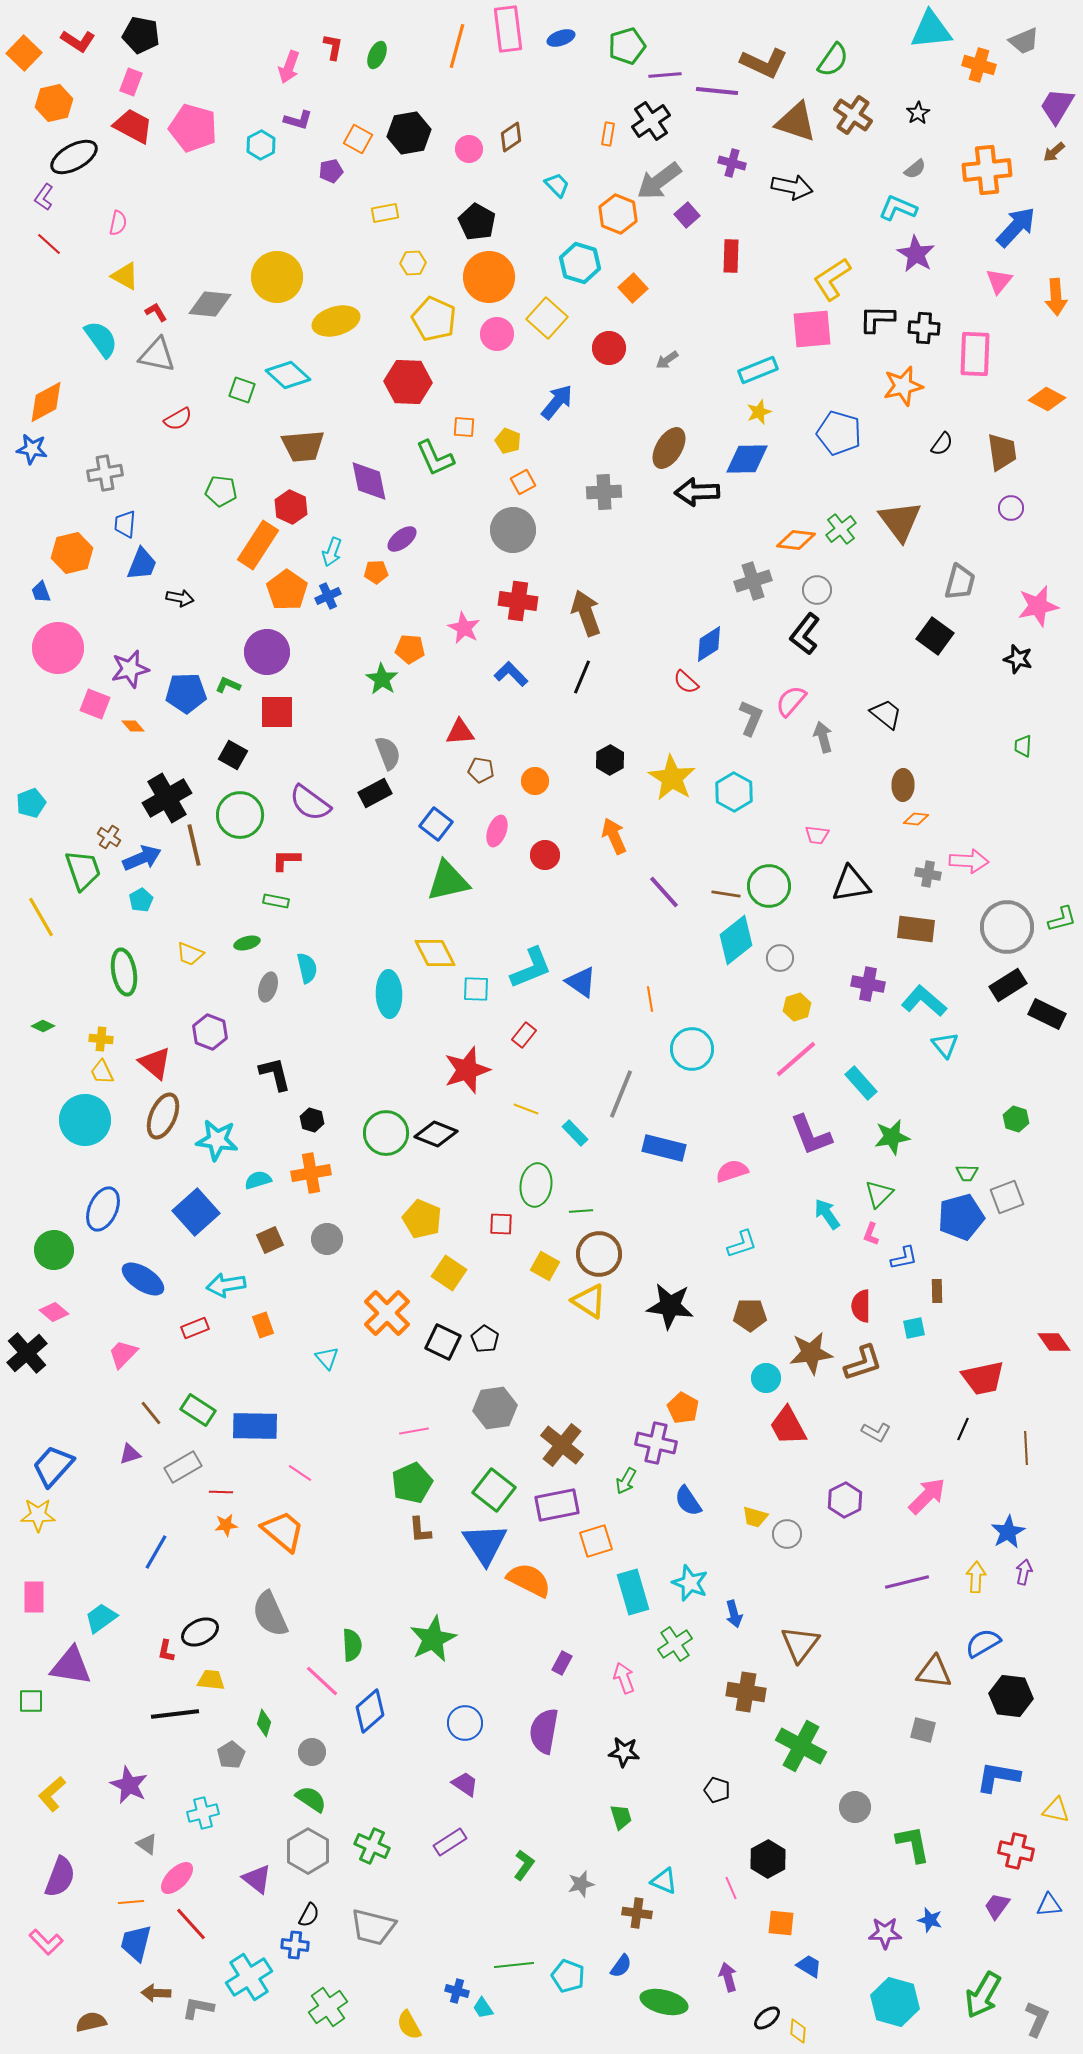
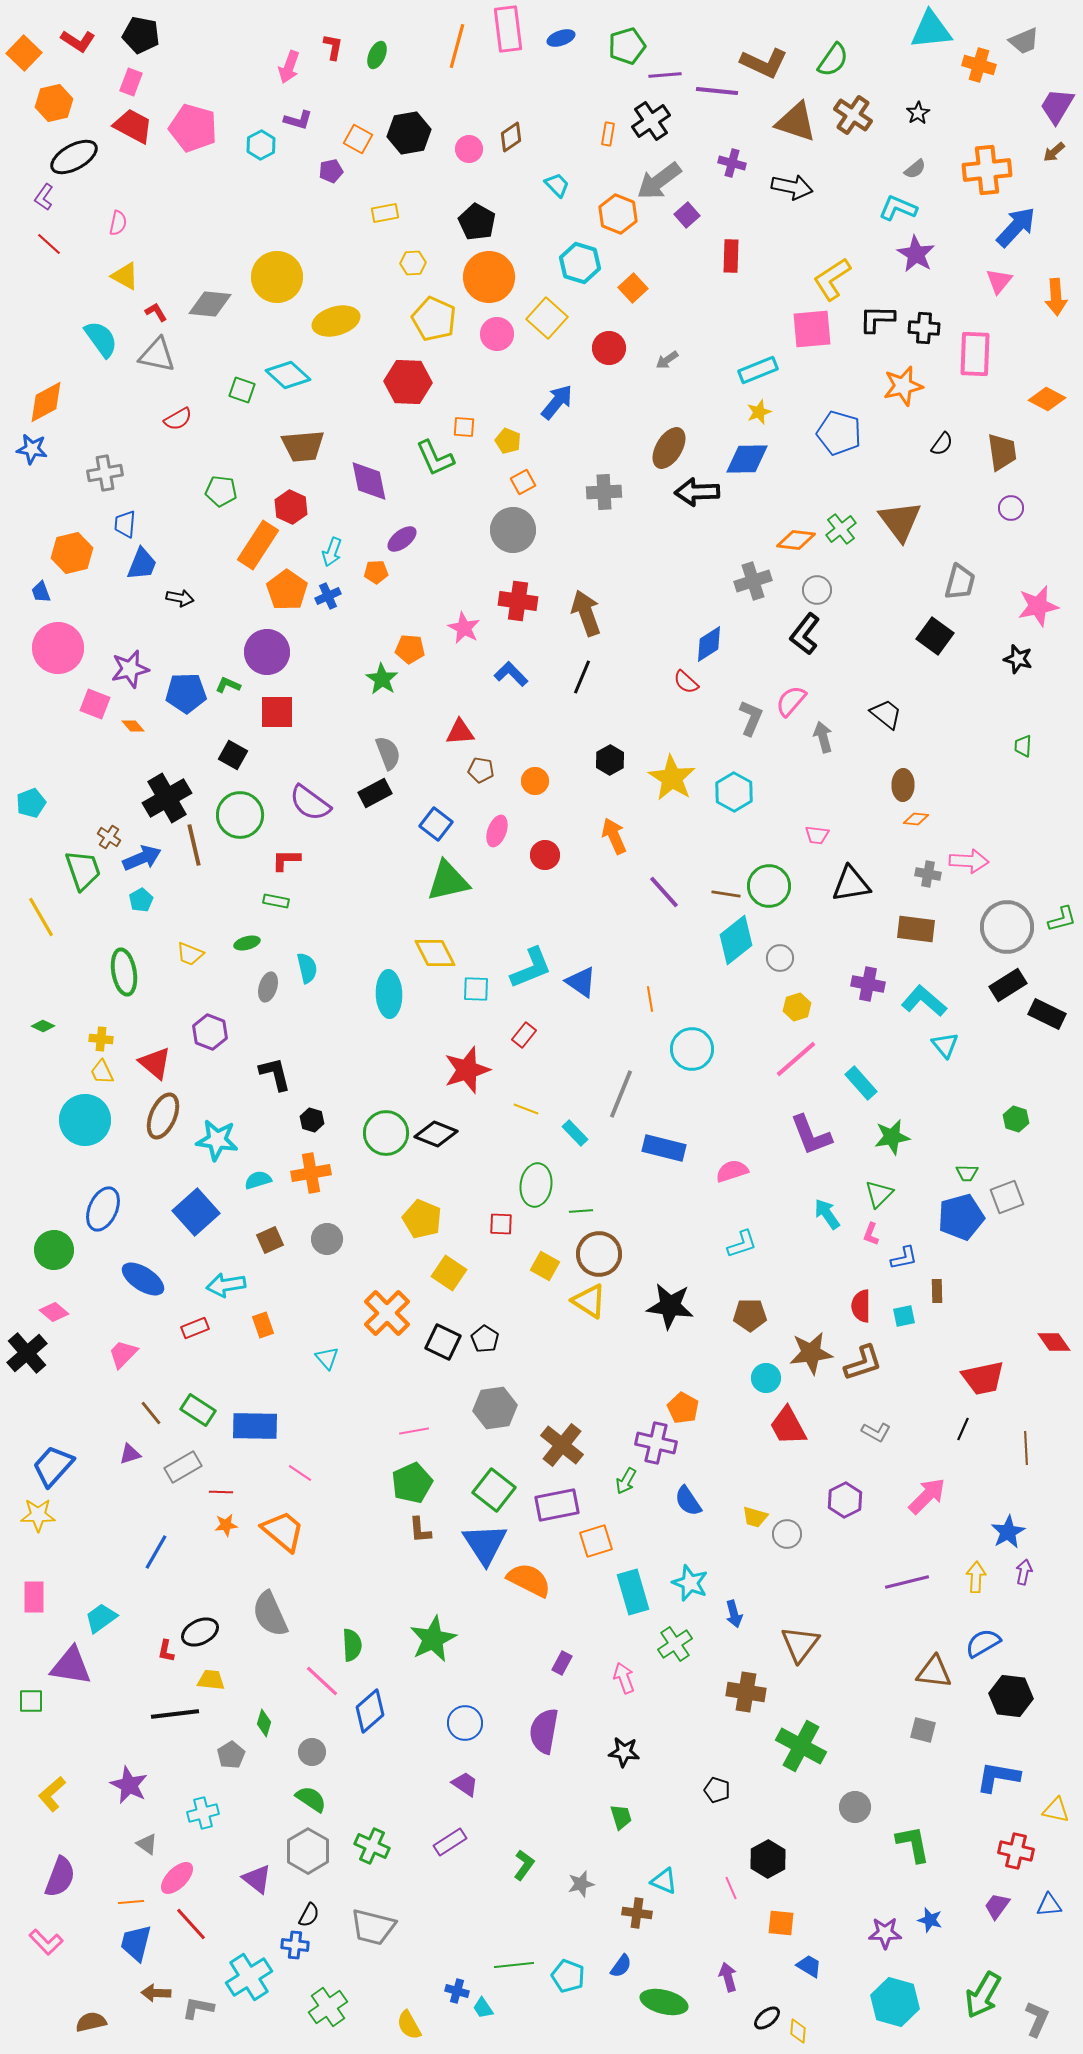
cyan square at (914, 1328): moved 10 px left, 12 px up
